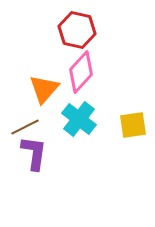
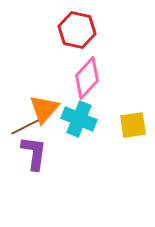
pink diamond: moved 6 px right, 6 px down
orange triangle: moved 20 px down
cyan cross: rotated 16 degrees counterclockwise
